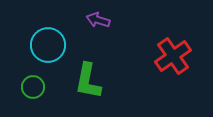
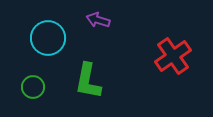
cyan circle: moved 7 px up
